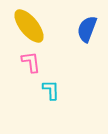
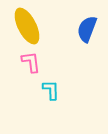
yellow ellipse: moved 2 px left; rotated 12 degrees clockwise
